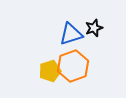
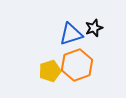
orange hexagon: moved 4 px right, 1 px up
